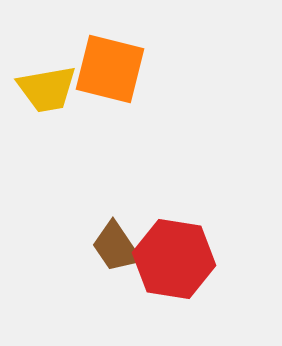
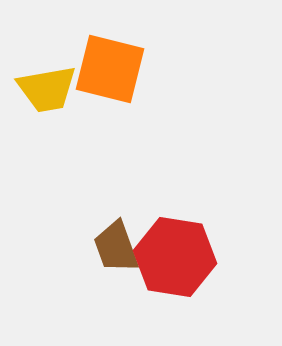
brown trapezoid: rotated 14 degrees clockwise
red hexagon: moved 1 px right, 2 px up
